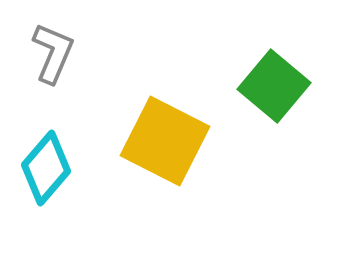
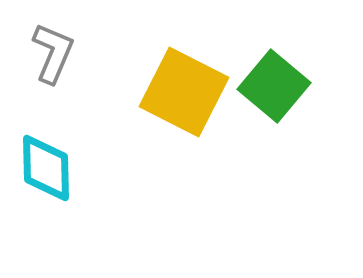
yellow square: moved 19 px right, 49 px up
cyan diamond: rotated 42 degrees counterclockwise
